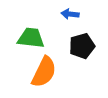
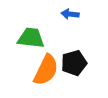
black pentagon: moved 8 px left, 17 px down
orange semicircle: moved 2 px right, 2 px up
